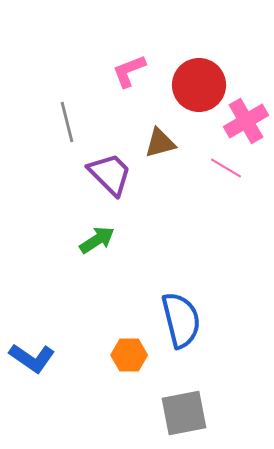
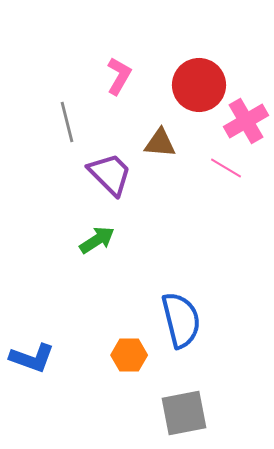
pink L-shape: moved 10 px left, 5 px down; rotated 141 degrees clockwise
brown triangle: rotated 20 degrees clockwise
blue L-shape: rotated 15 degrees counterclockwise
